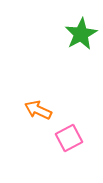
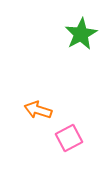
orange arrow: rotated 8 degrees counterclockwise
